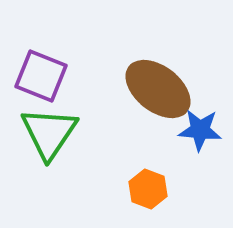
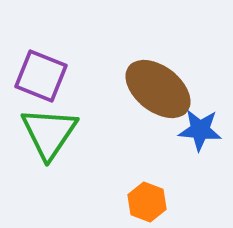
orange hexagon: moved 1 px left, 13 px down
